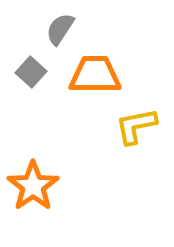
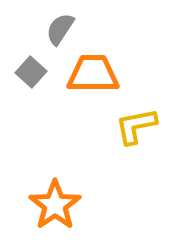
orange trapezoid: moved 2 px left, 1 px up
orange star: moved 22 px right, 19 px down
